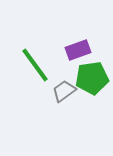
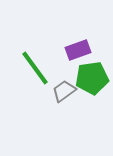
green line: moved 3 px down
